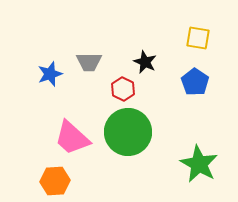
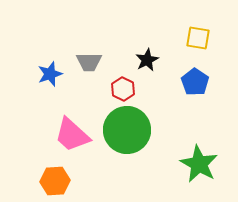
black star: moved 2 px right, 2 px up; rotated 20 degrees clockwise
green circle: moved 1 px left, 2 px up
pink trapezoid: moved 3 px up
